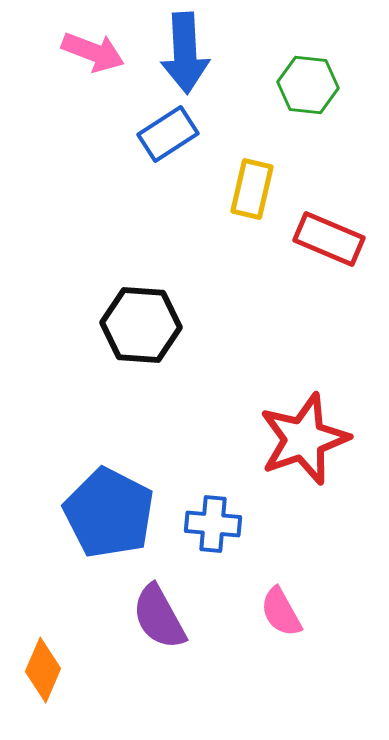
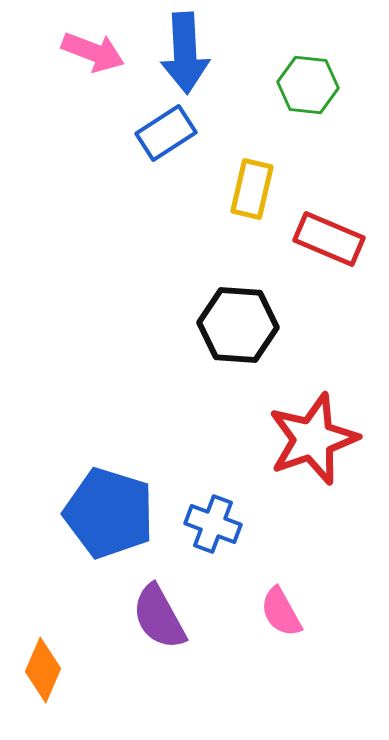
blue rectangle: moved 2 px left, 1 px up
black hexagon: moved 97 px right
red star: moved 9 px right
blue pentagon: rotated 10 degrees counterclockwise
blue cross: rotated 16 degrees clockwise
